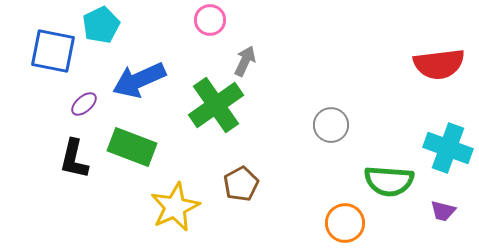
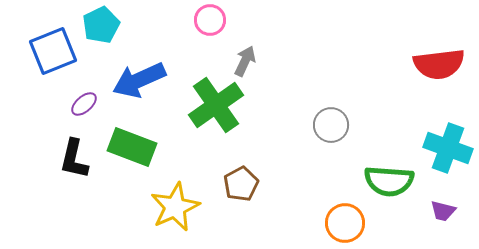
blue square: rotated 33 degrees counterclockwise
